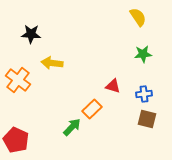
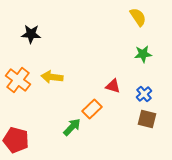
yellow arrow: moved 14 px down
blue cross: rotated 35 degrees counterclockwise
red pentagon: rotated 10 degrees counterclockwise
